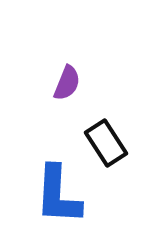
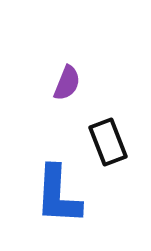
black rectangle: moved 2 px right, 1 px up; rotated 12 degrees clockwise
